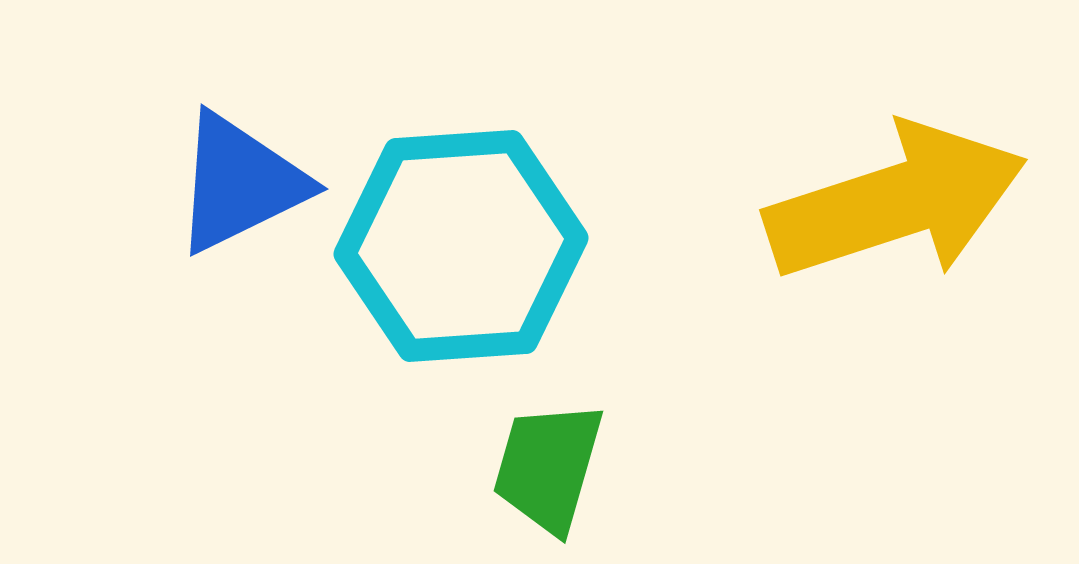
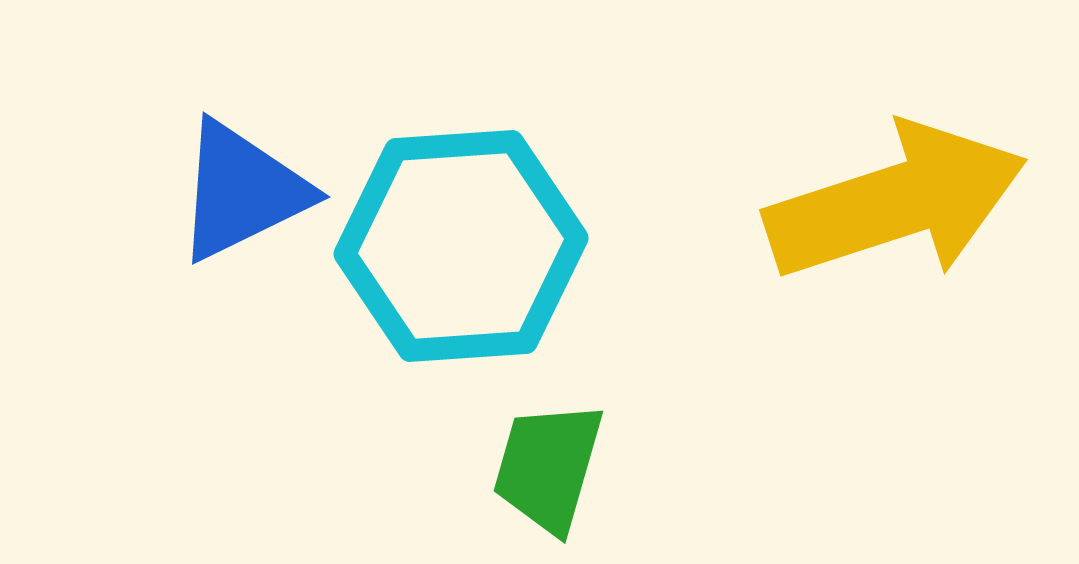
blue triangle: moved 2 px right, 8 px down
